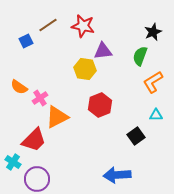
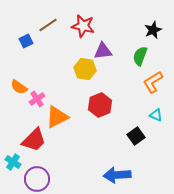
black star: moved 2 px up
pink cross: moved 3 px left, 1 px down
cyan triangle: rotated 24 degrees clockwise
